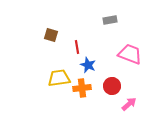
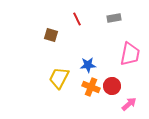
gray rectangle: moved 4 px right, 2 px up
red line: moved 28 px up; rotated 16 degrees counterclockwise
pink trapezoid: rotated 80 degrees clockwise
blue star: rotated 28 degrees counterclockwise
yellow trapezoid: rotated 55 degrees counterclockwise
orange cross: moved 9 px right, 1 px up; rotated 30 degrees clockwise
